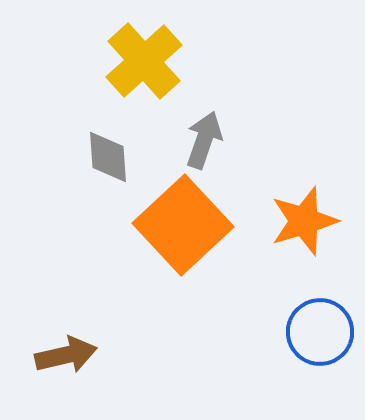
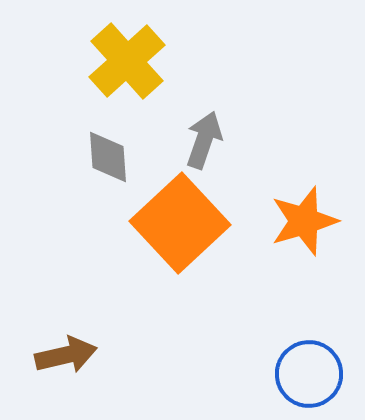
yellow cross: moved 17 px left
orange square: moved 3 px left, 2 px up
blue circle: moved 11 px left, 42 px down
